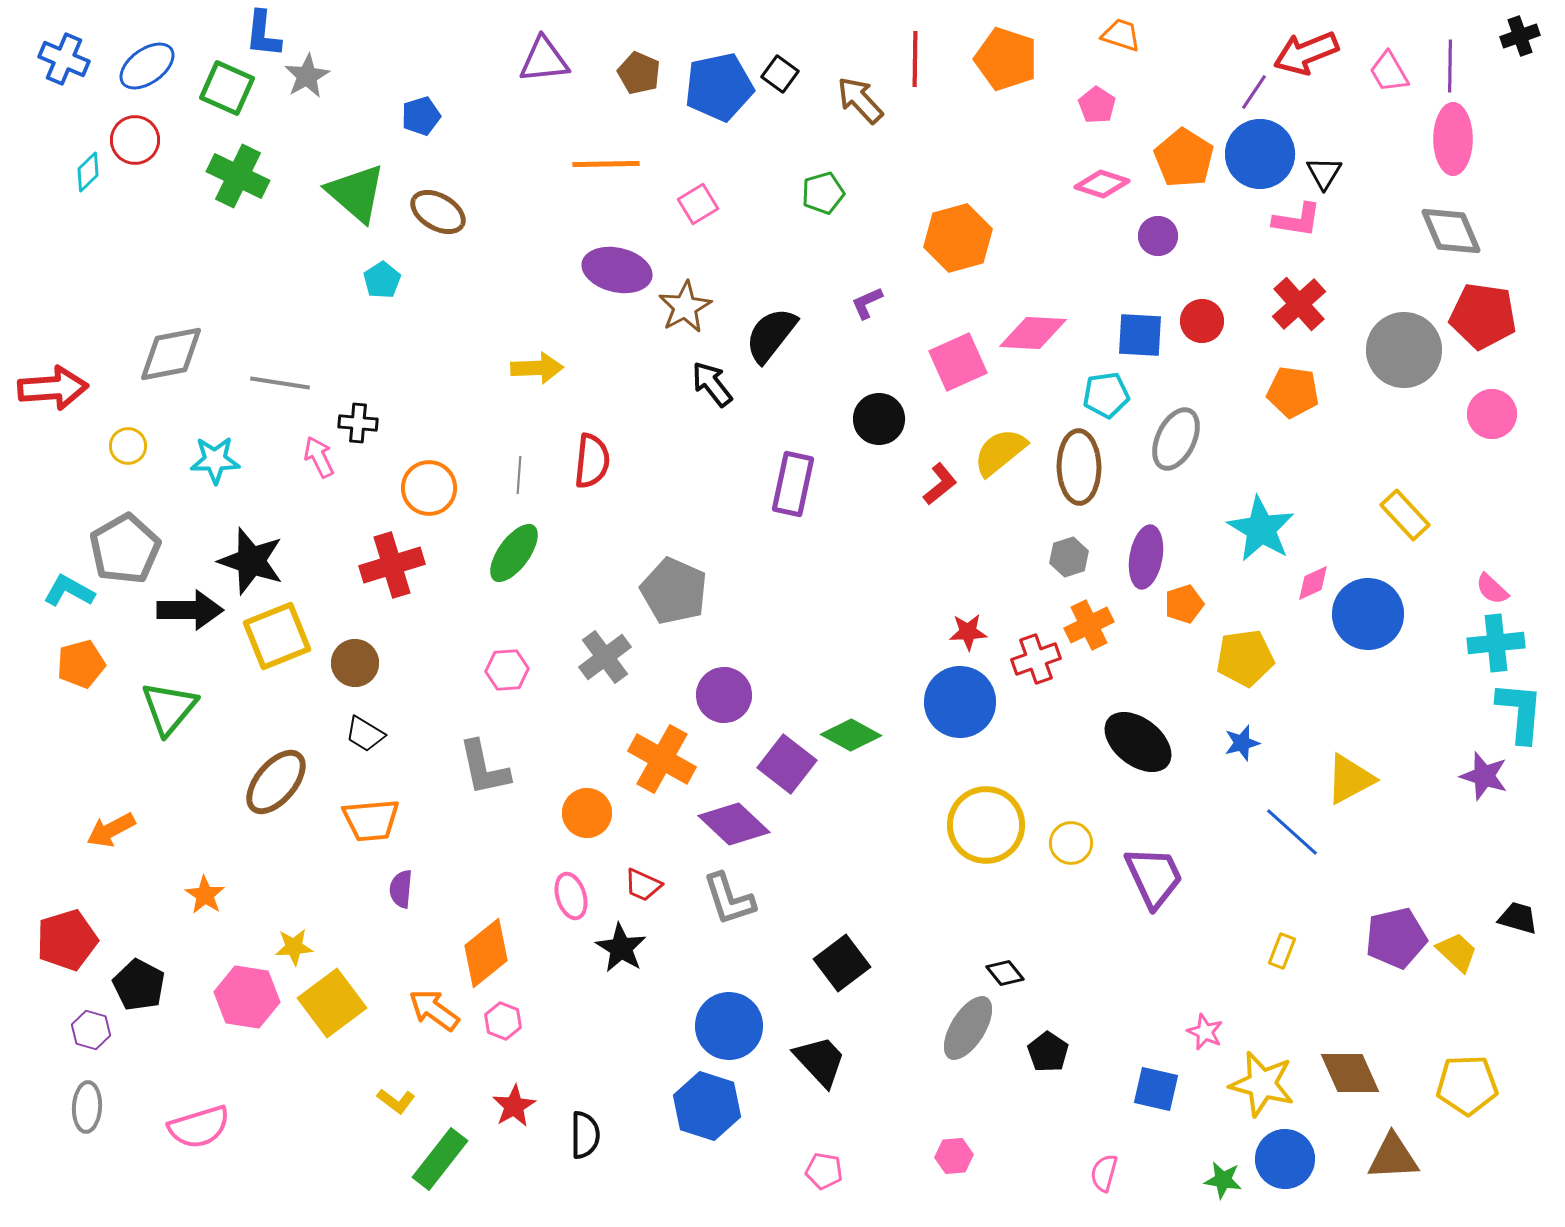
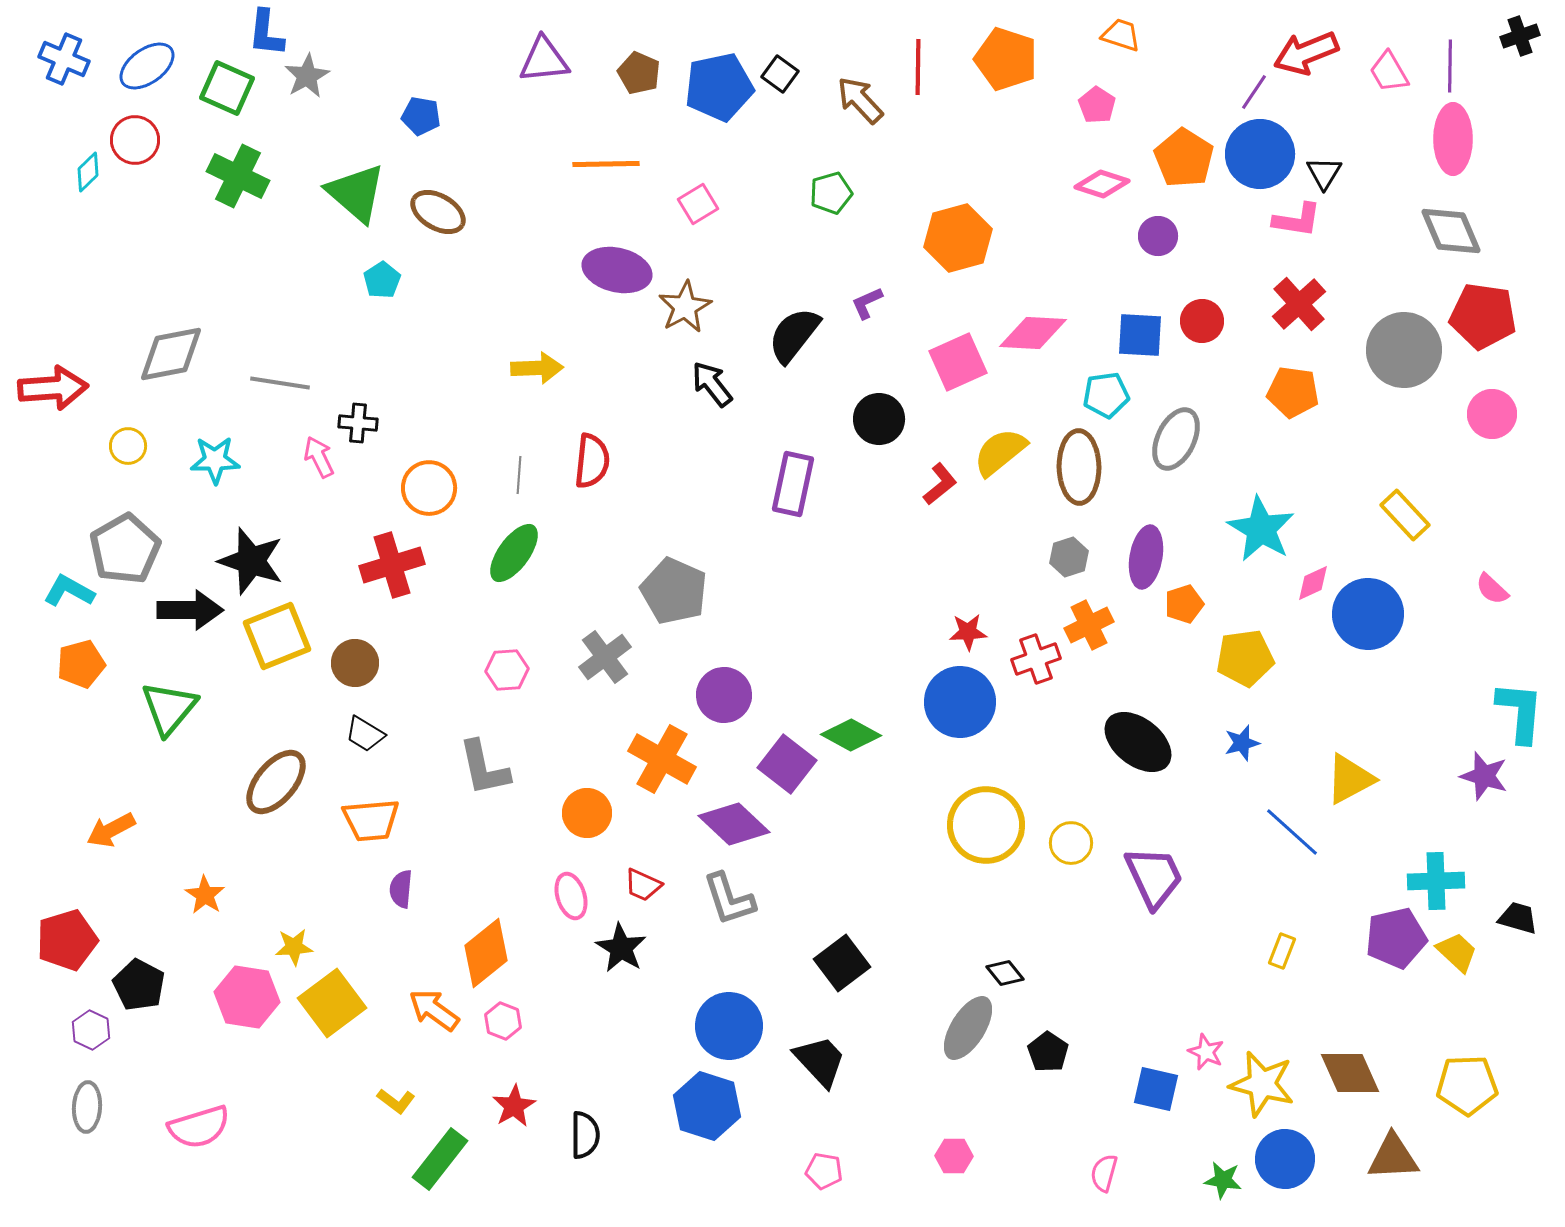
blue L-shape at (263, 34): moved 3 px right, 1 px up
red line at (915, 59): moved 3 px right, 8 px down
blue pentagon at (421, 116): rotated 27 degrees clockwise
green pentagon at (823, 193): moved 8 px right
black semicircle at (771, 335): moved 23 px right
cyan cross at (1496, 643): moved 60 px left, 238 px down; rotated 4 degrees clockwise
purple hexagon at (91, 1030): rotated 9 degrees clockwise
pink star at (1205, 1032): moved 1 px right, 20 px down
pink hexagon at (954, 1156): rotated 6 degrees clockwise
